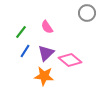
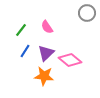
green line: moved 2 px up
